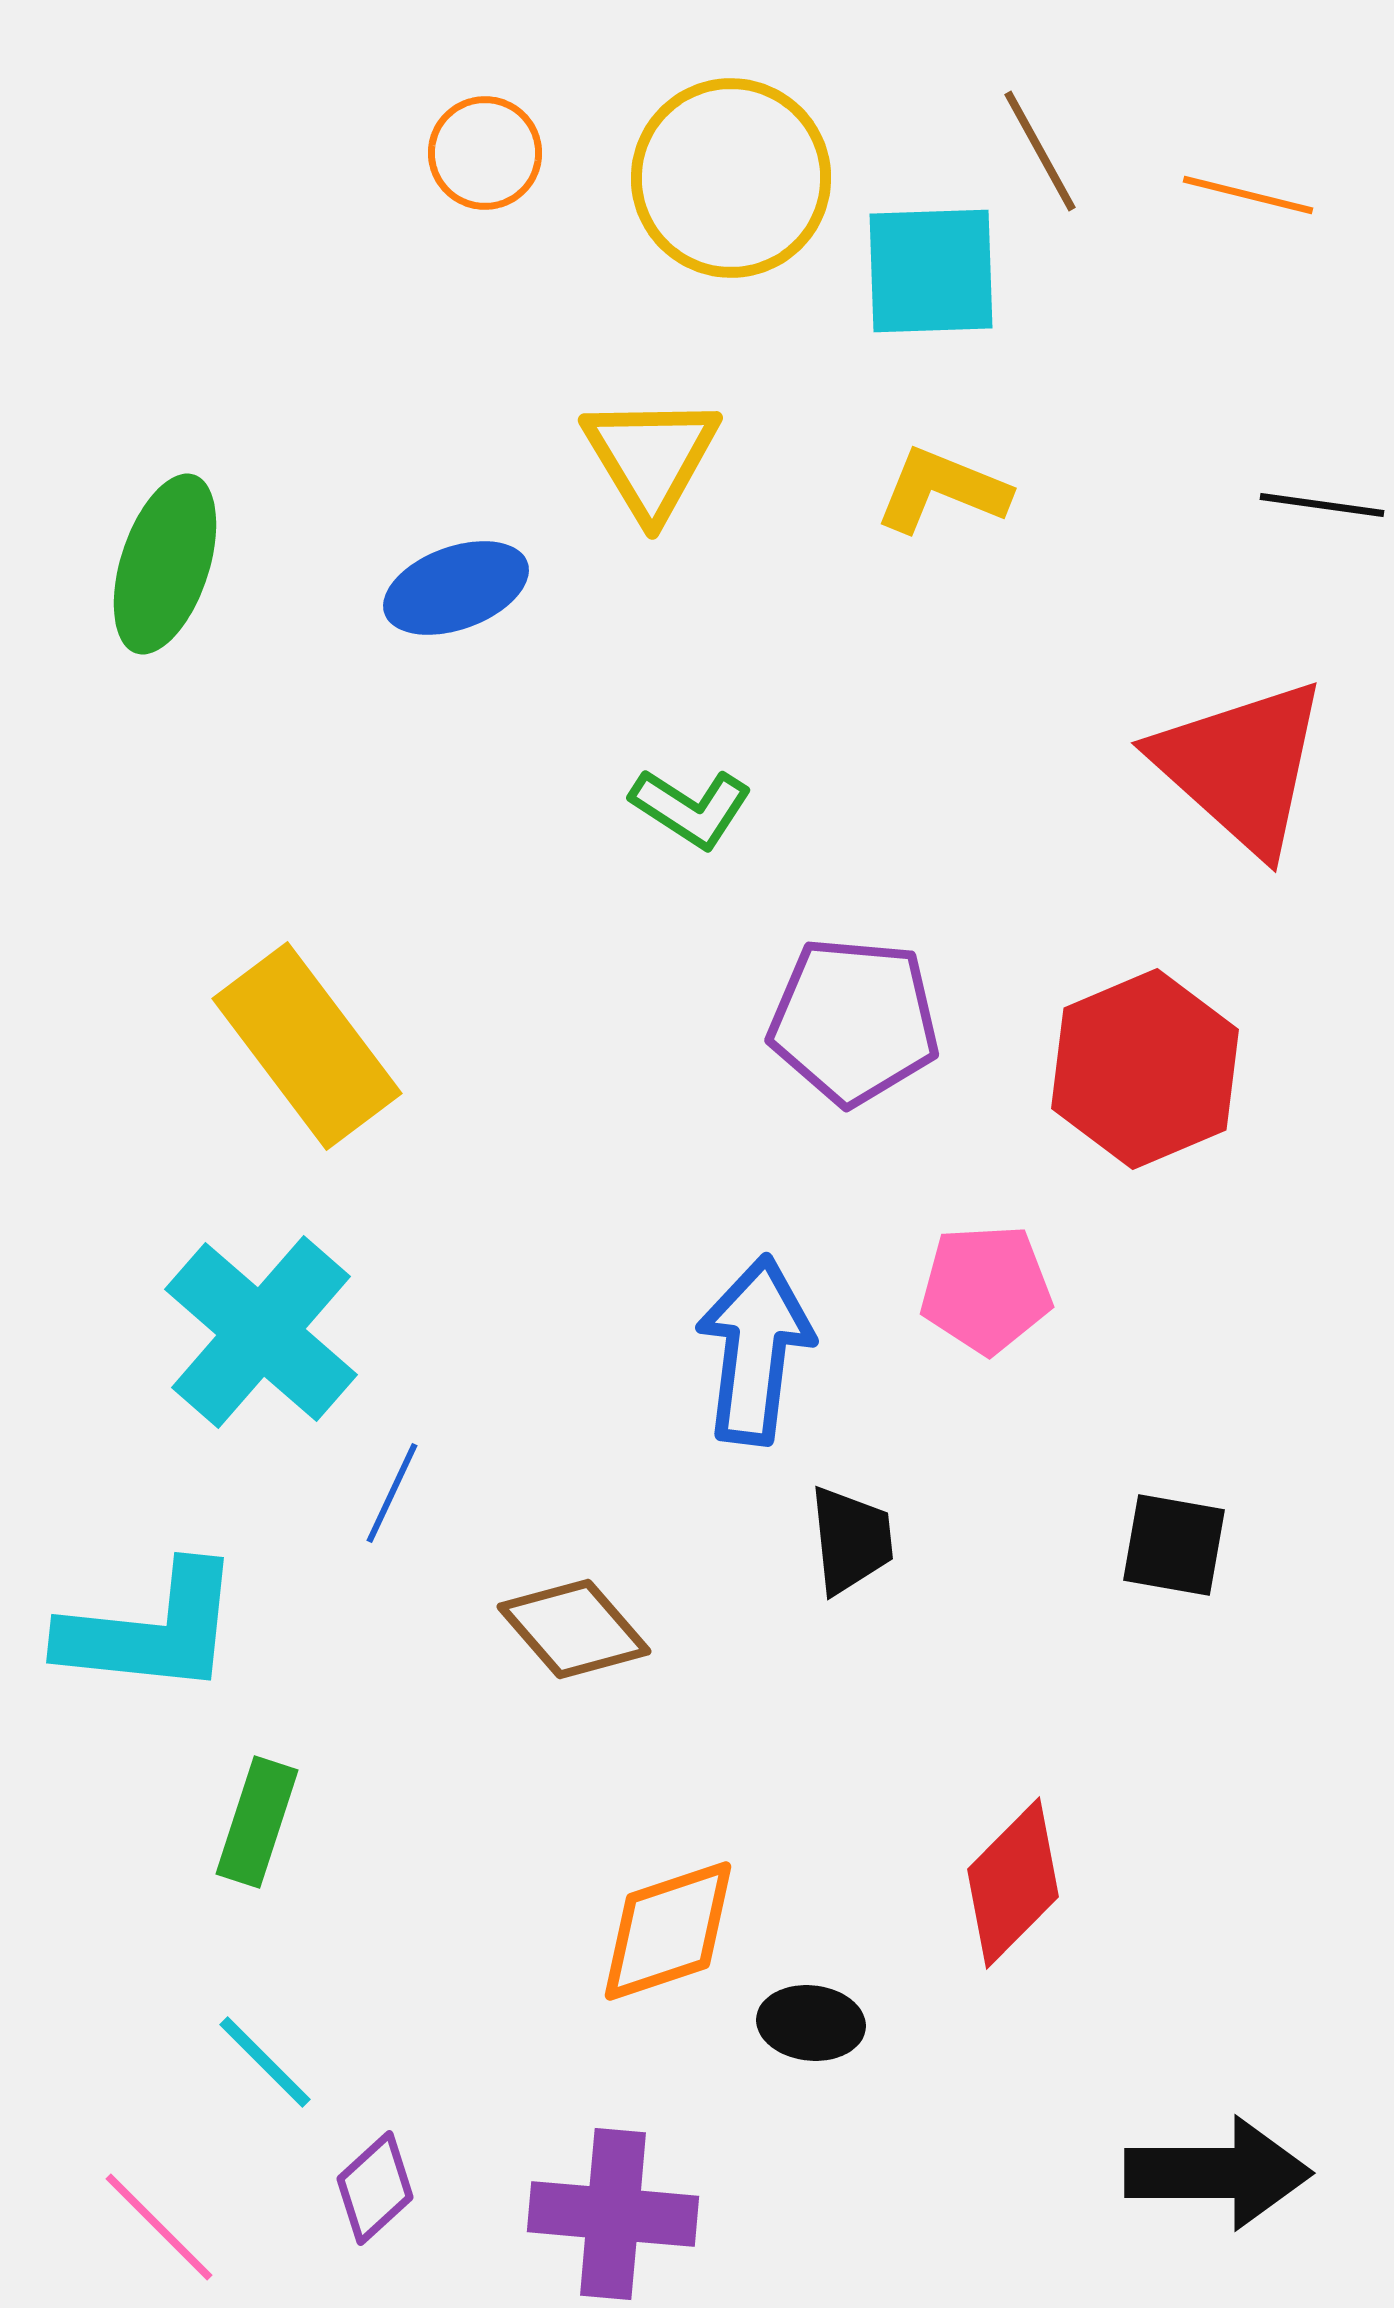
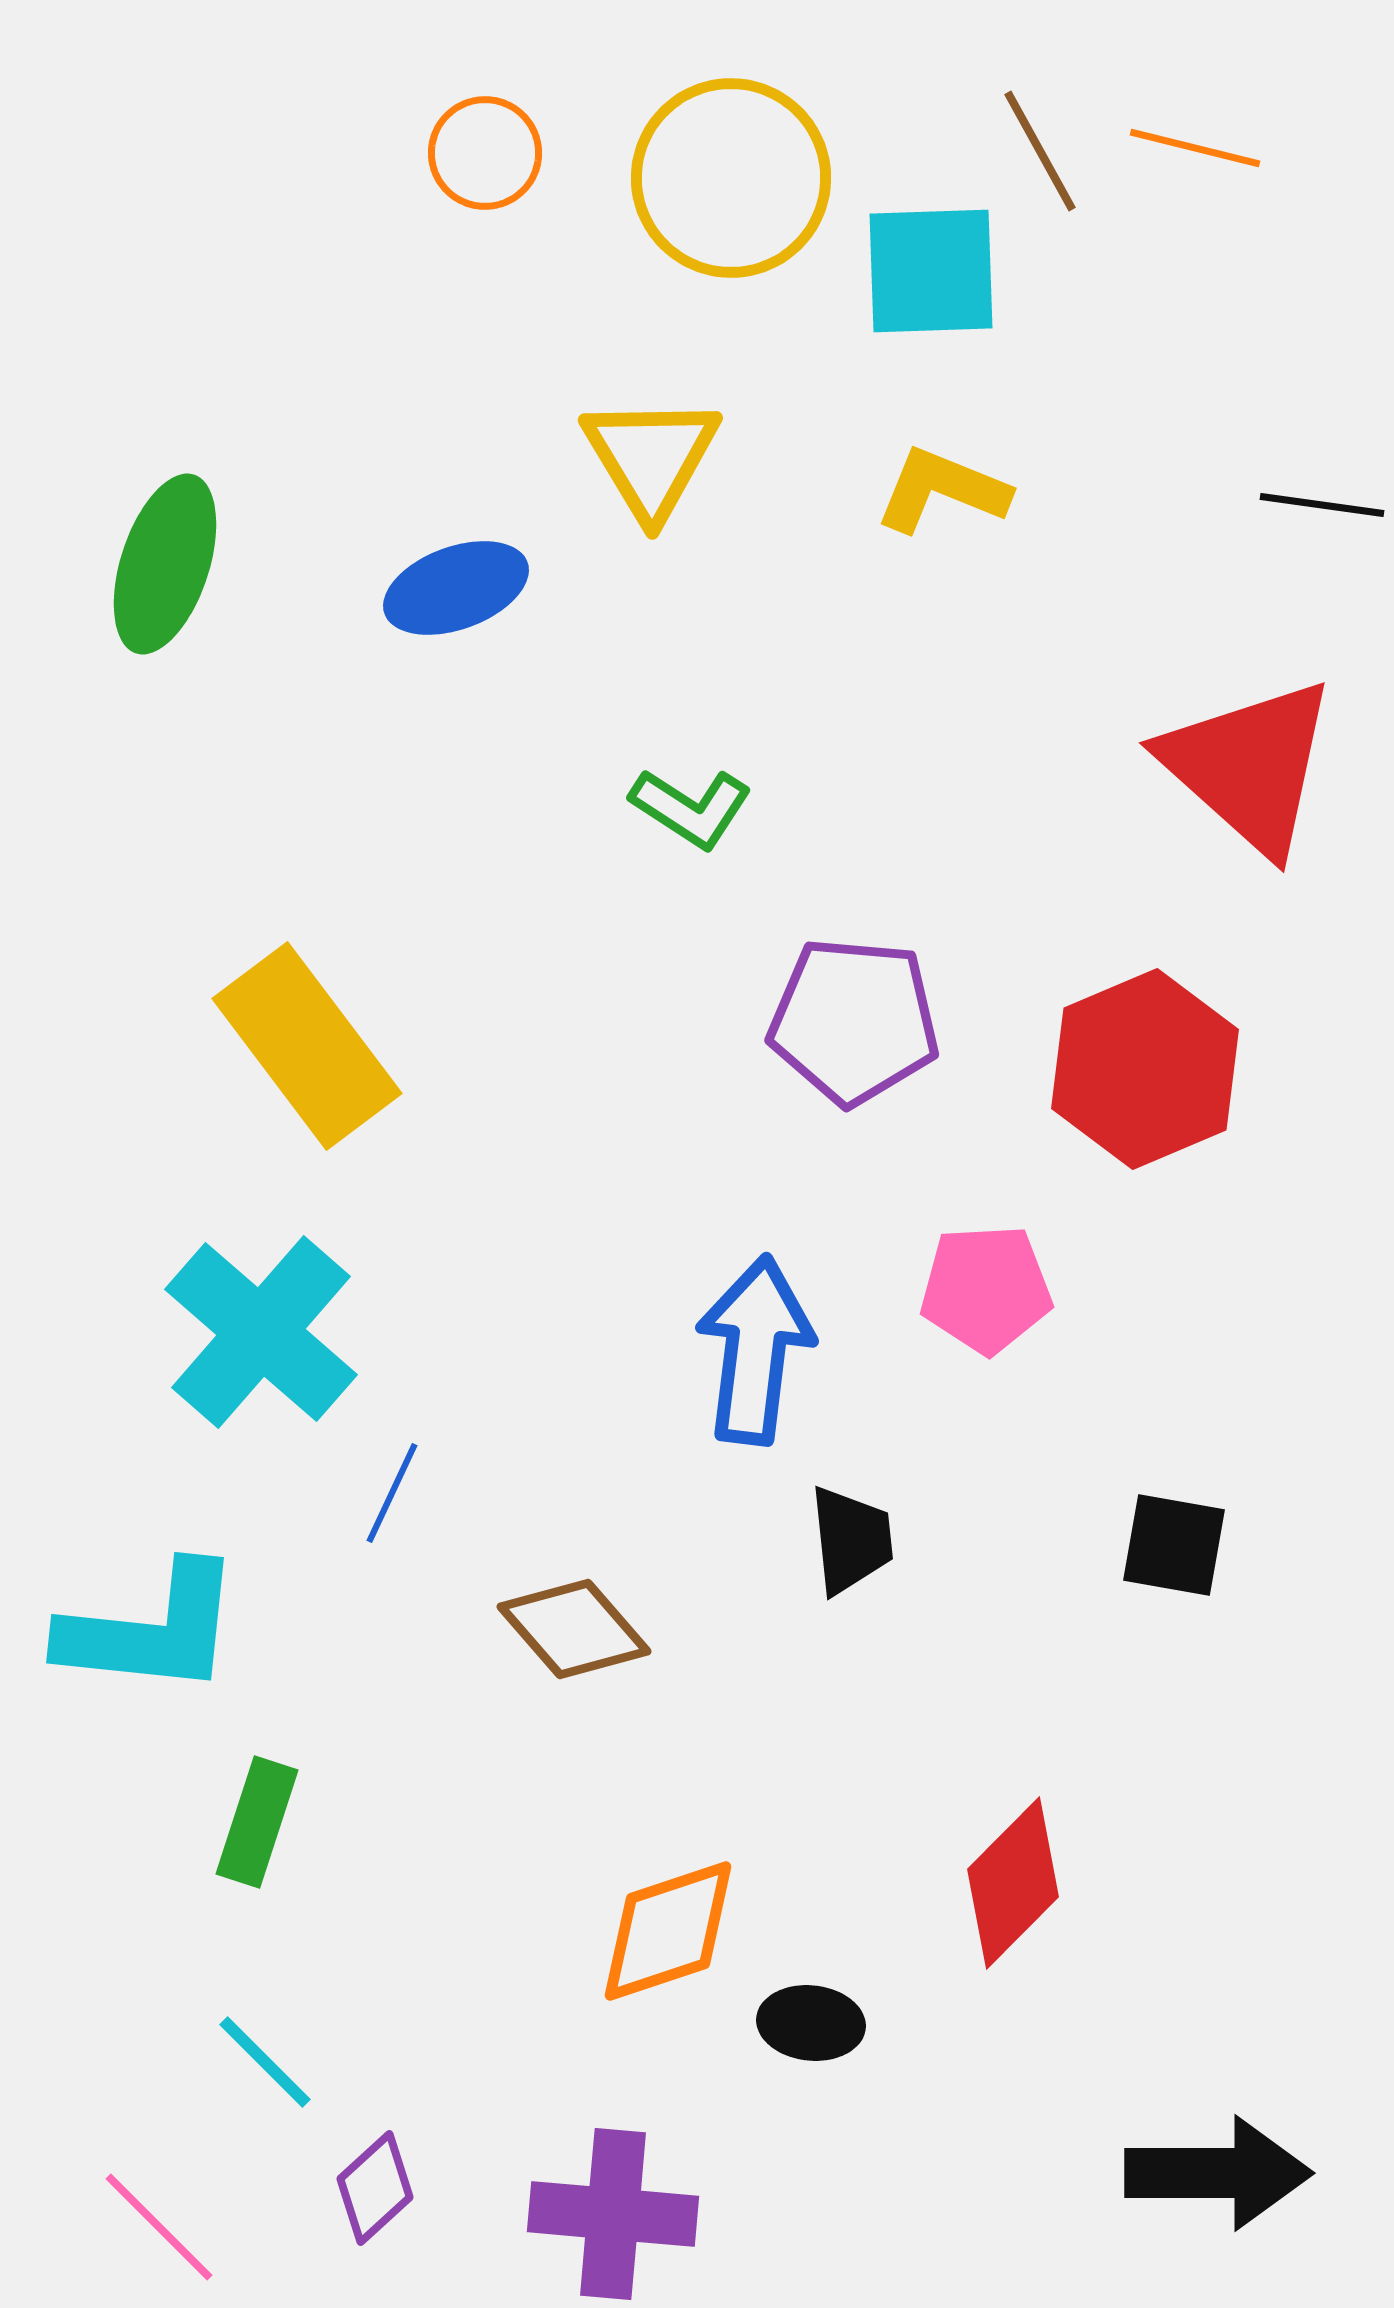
orange line: moved 53 px left, 47 px up
red triangle: moved 8 px right
